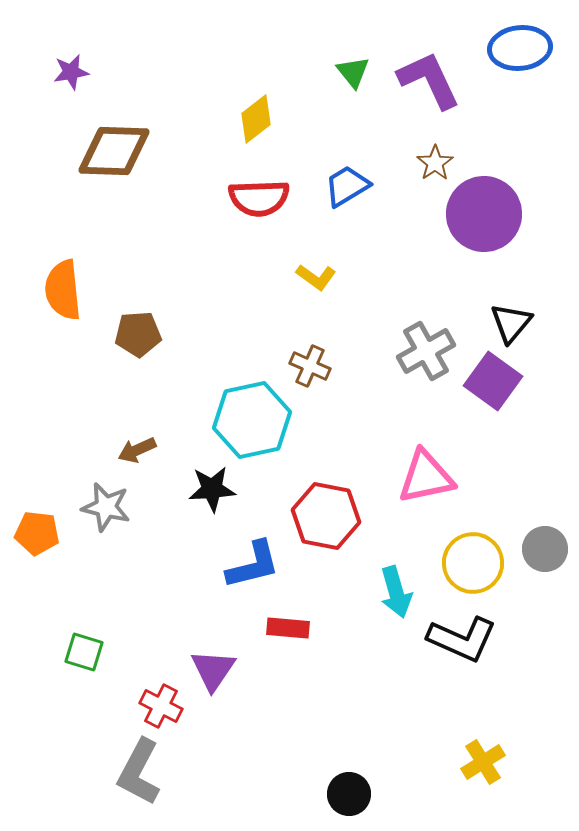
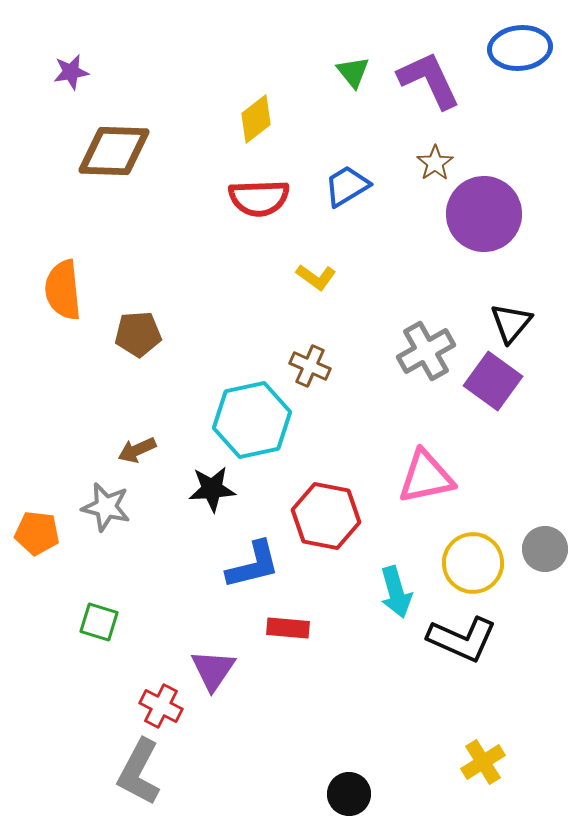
green square: moved 15 px right, 30 px up
